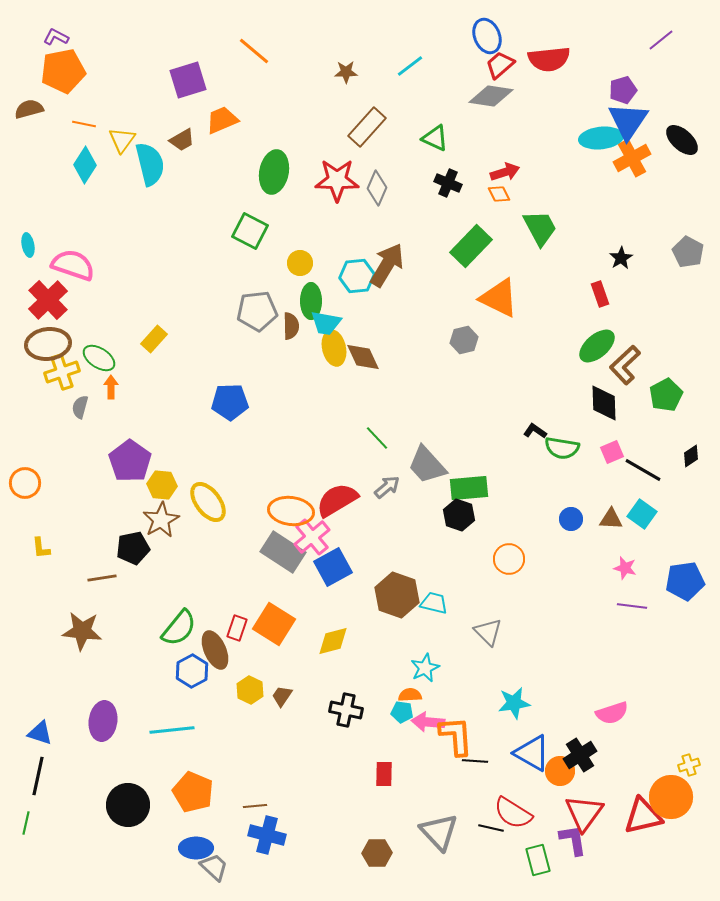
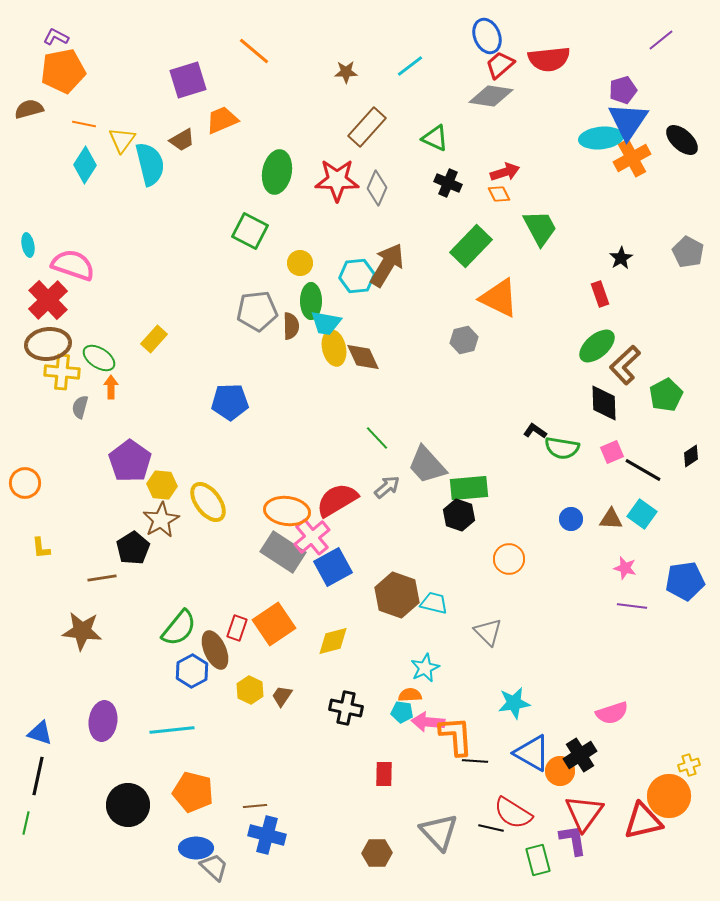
green ellipse at (274, 172): moved 3 px right
yellow cross at (62, 372): rotated 24 degrees clockwise
orange ellipse at (291, 511): moved 4 px left
black pentagon at (133, 548): rotated 20 degrees counterclockwise
orange square at (274, 624): rotated 24 degrees clockwise
black cross at (346, 710): moved 2 px up
orange pentagon at (193, 792): rotated 9 degrees counterclockwise
orange circle at (671, 797): moved 2 px left, 1 px up
red triangle at (643, 816): moved 5 px down
